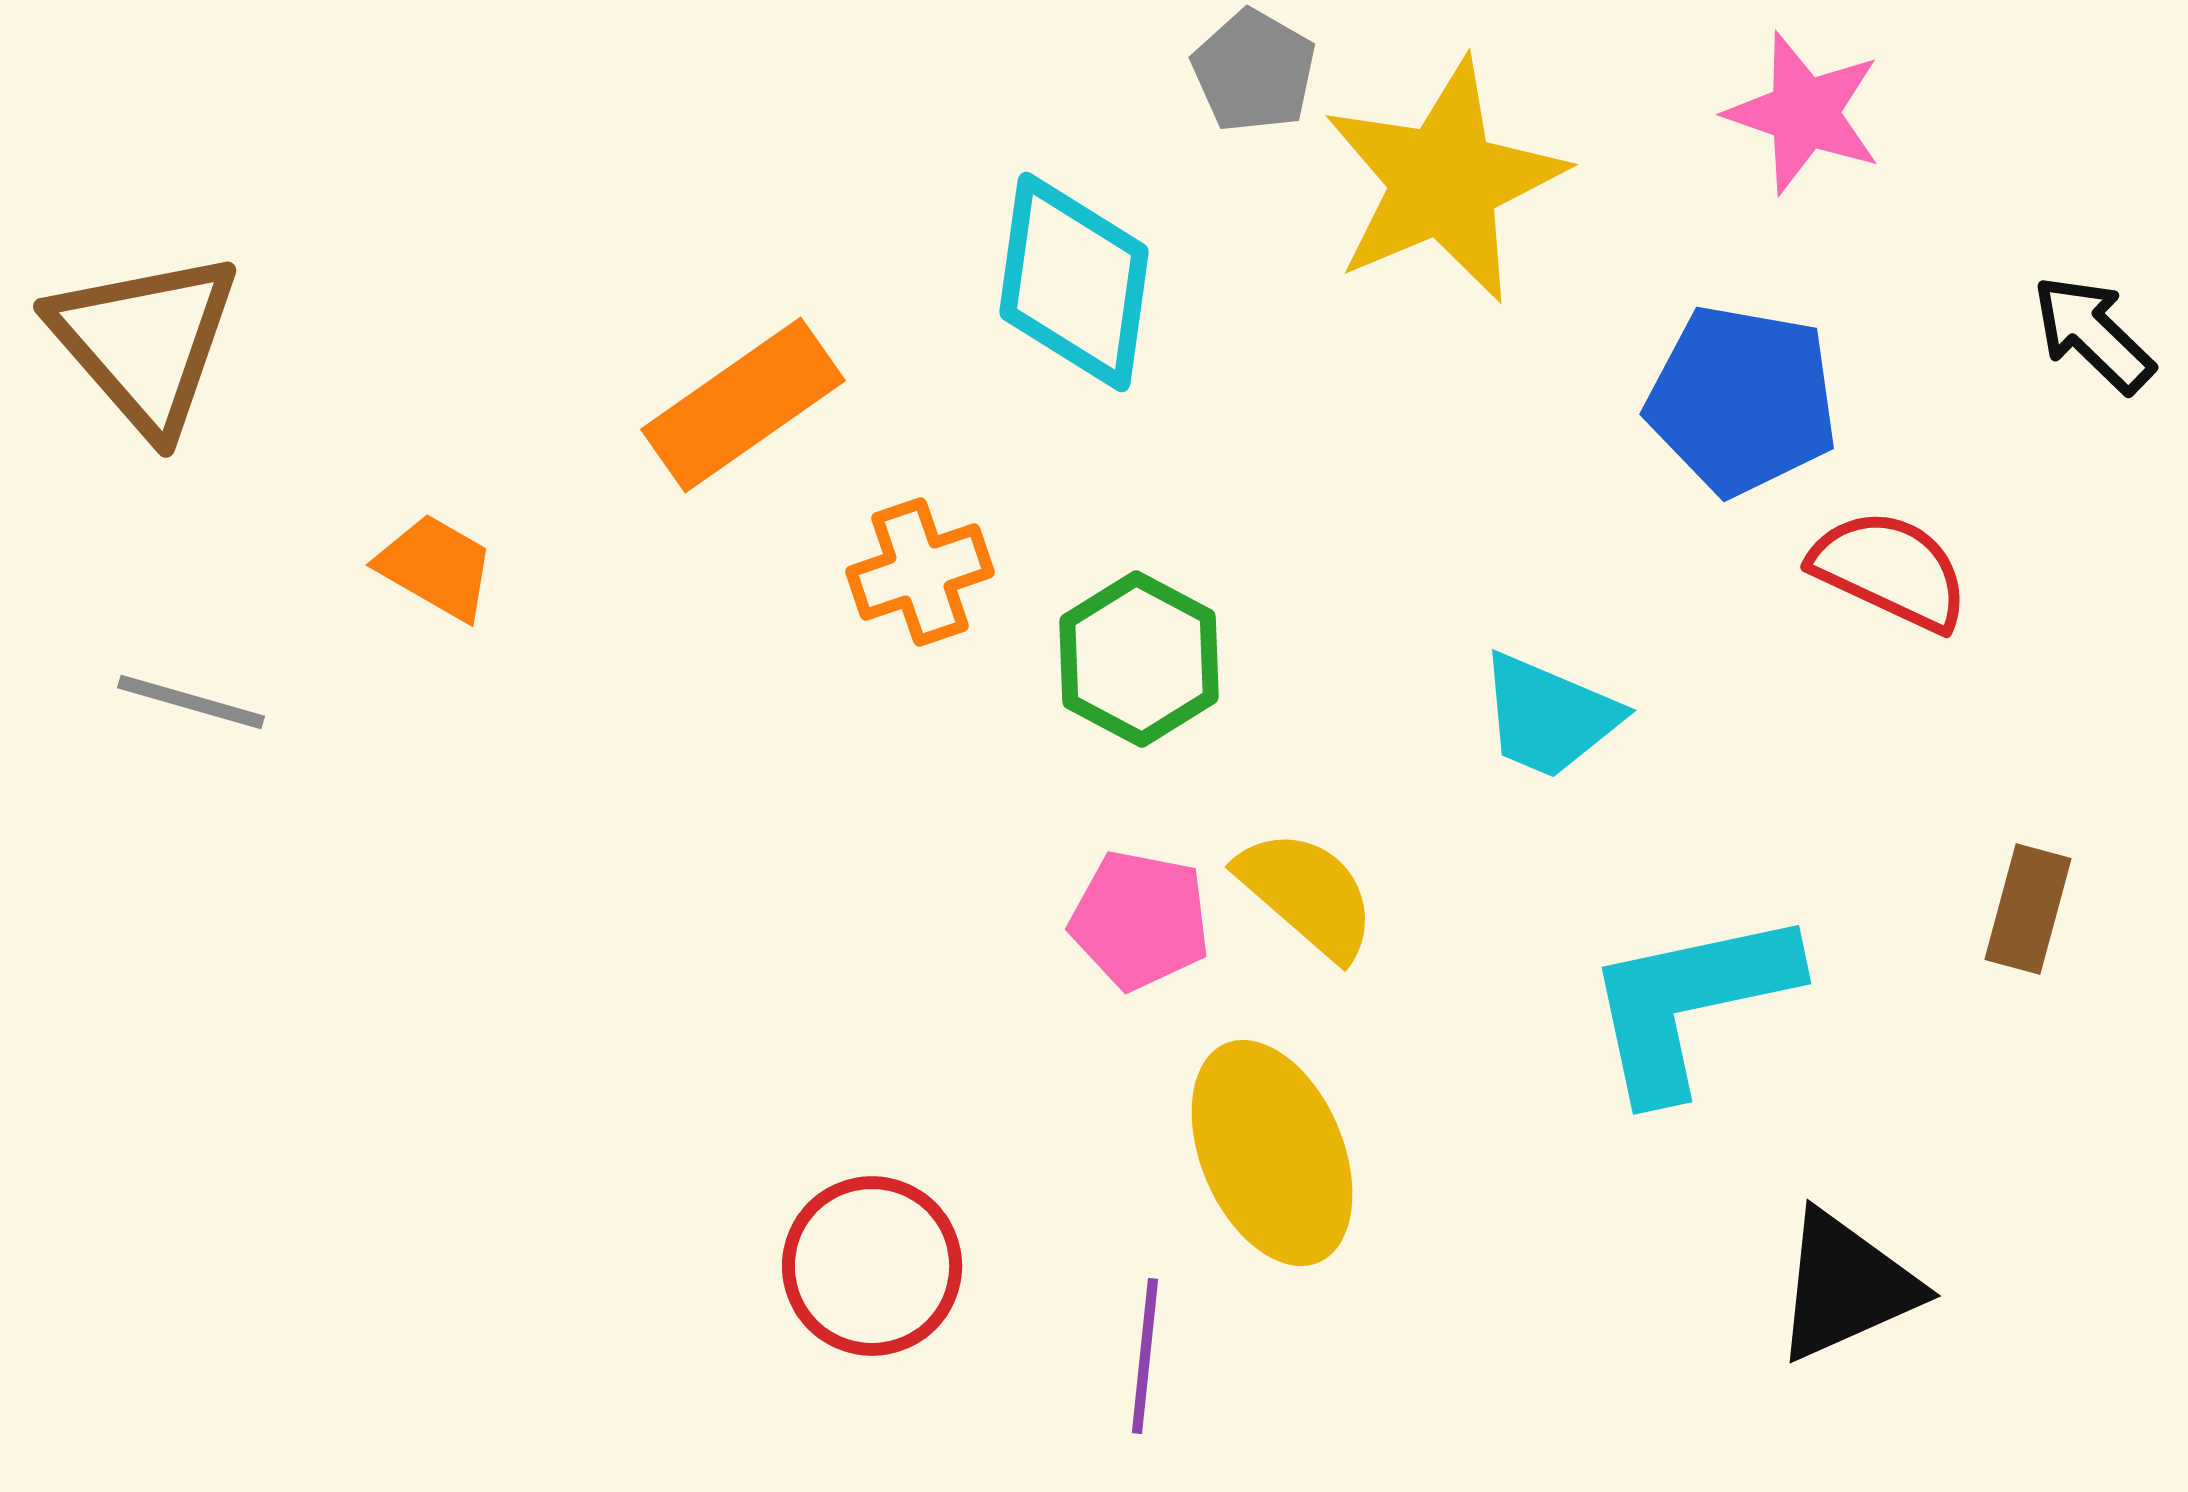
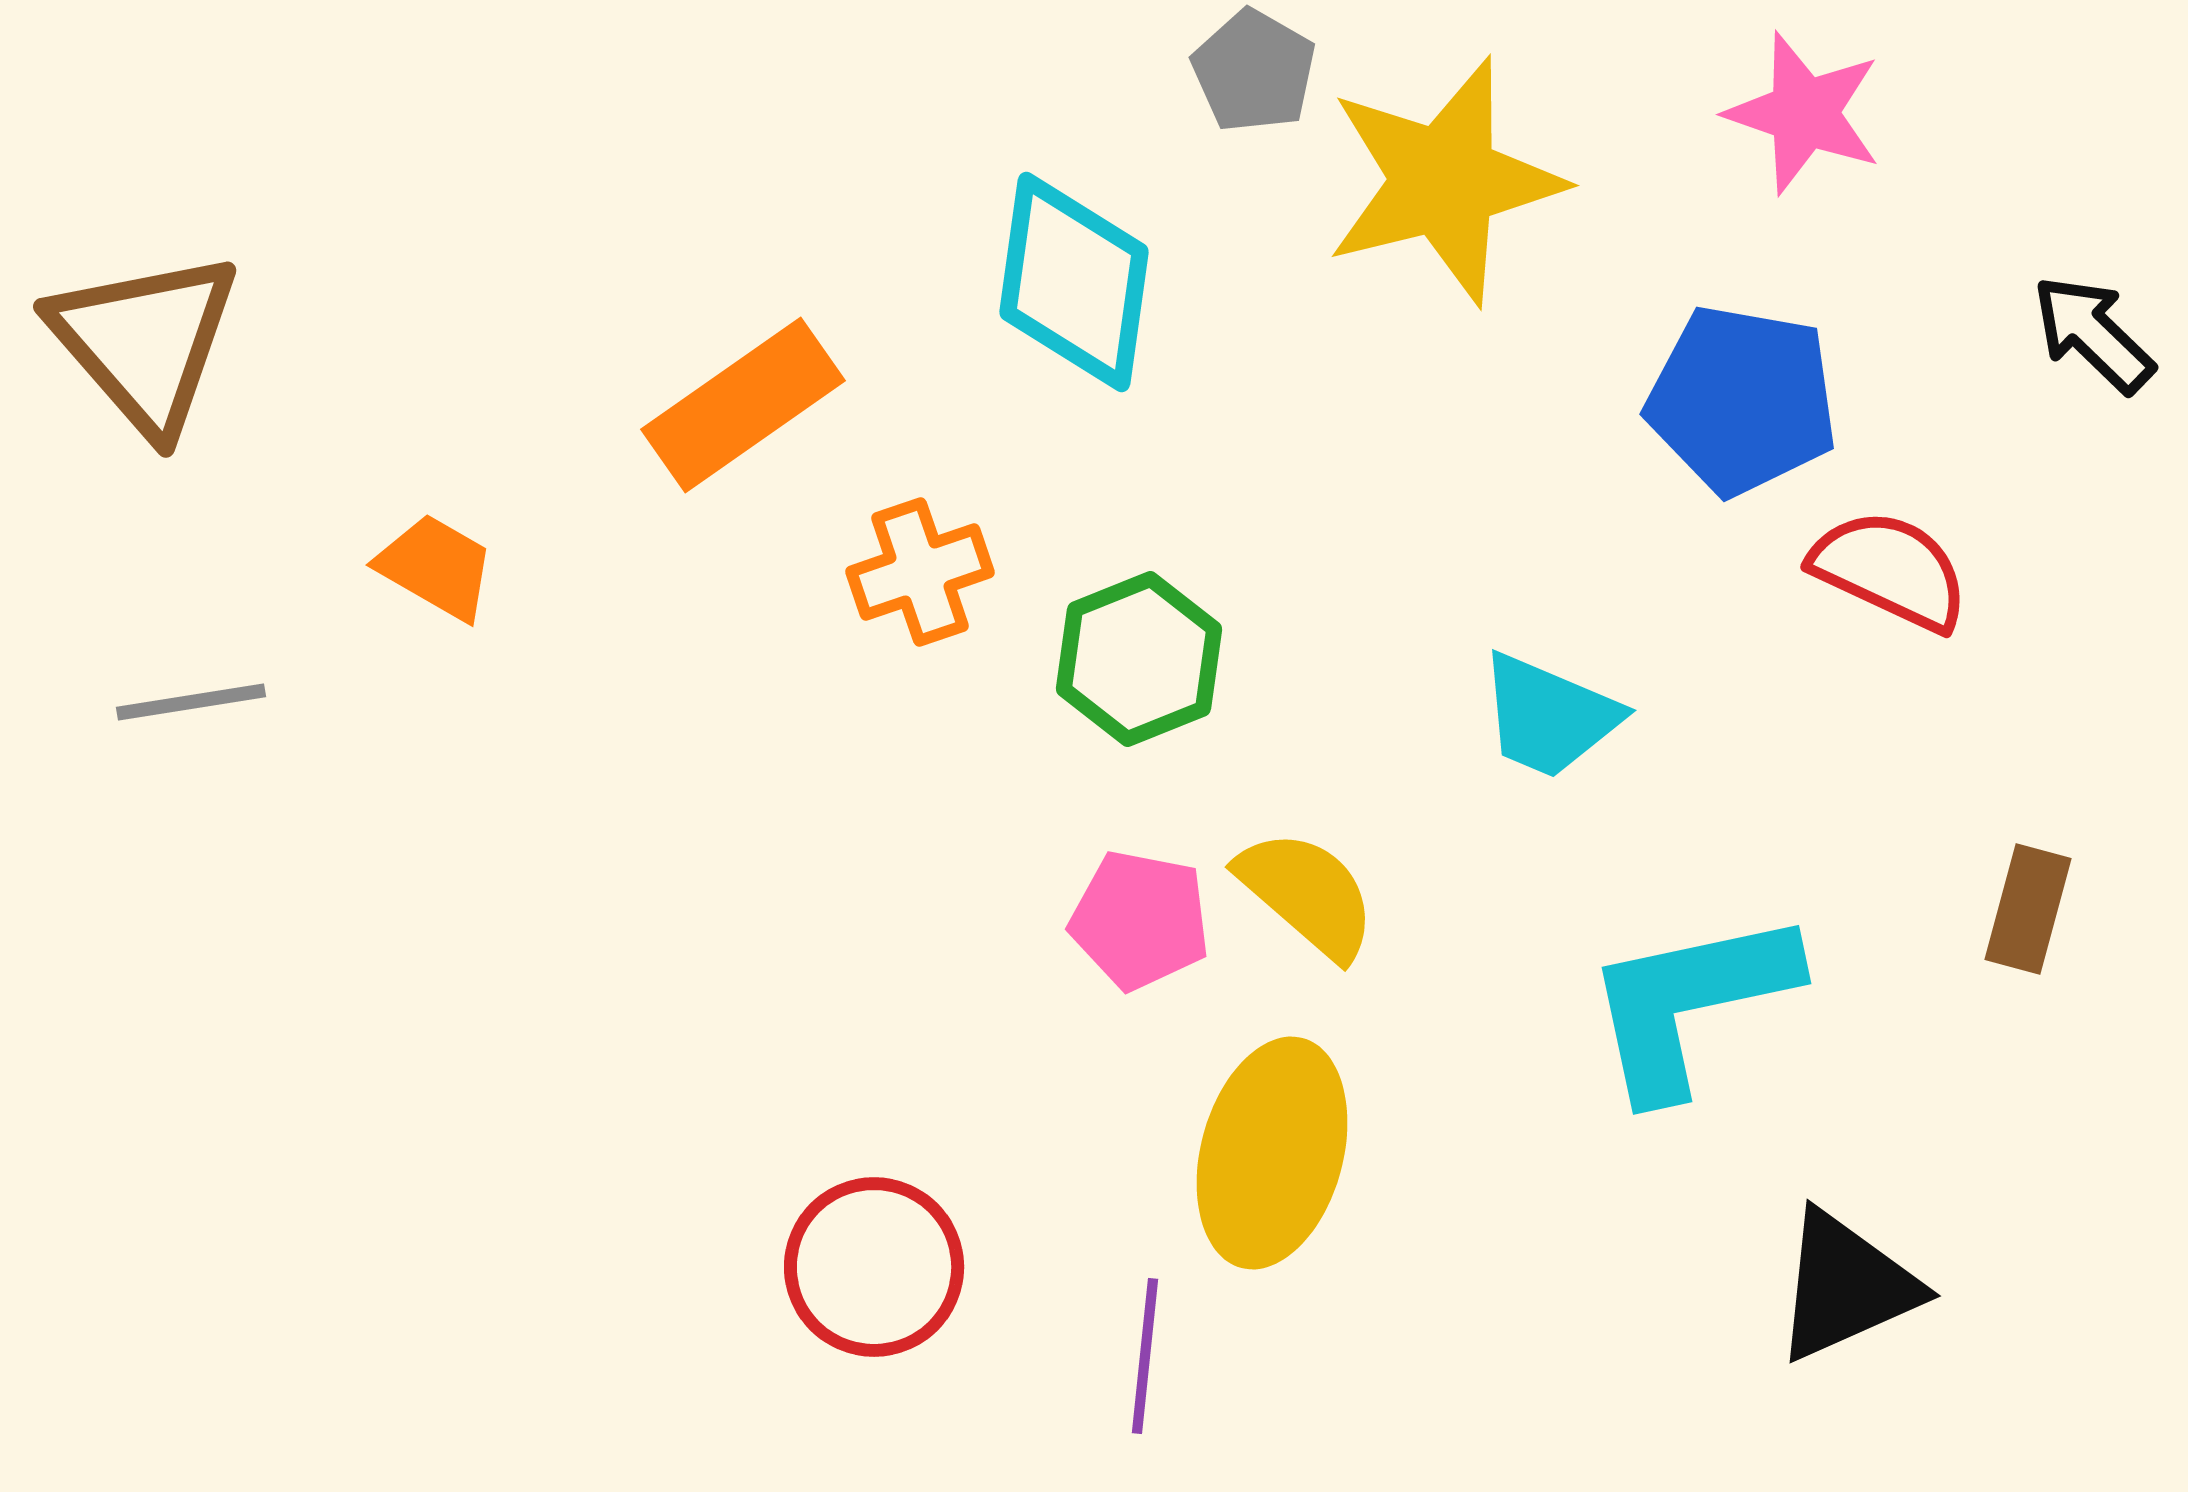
yellow star: rotated 9 degrees clockwise
green hexagon: rotated 10 degrees clockwise
gray line: rotated 25 degrees counterclockwise
yellow ellipse: rotated 38 degrees clockwise
red circle: moved 2 px right, 1 px down
